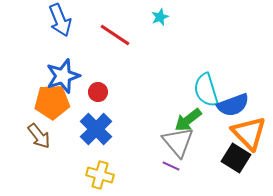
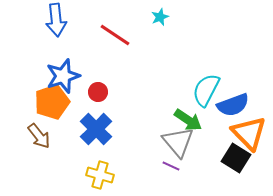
blue arrow: moved 4 px left; rotated 16 degrees clockwise
cyan semicircle: rotated 44 degrees clockwise
orange pentagon: rotated 16 degrees counterclockwise
green arrow: rotated 108 degrees counterclockwise
